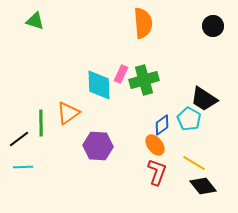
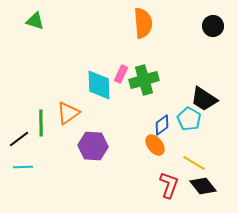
purple hexagon: moved 5 px left
red L-shape: moved 12 px right, 13 px down
